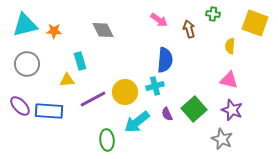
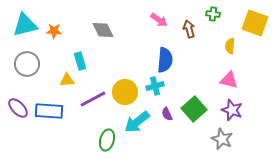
purple ellipse: moved 2 px left, 2 px down
green ellipse: rotated 20 degrees clockwise
